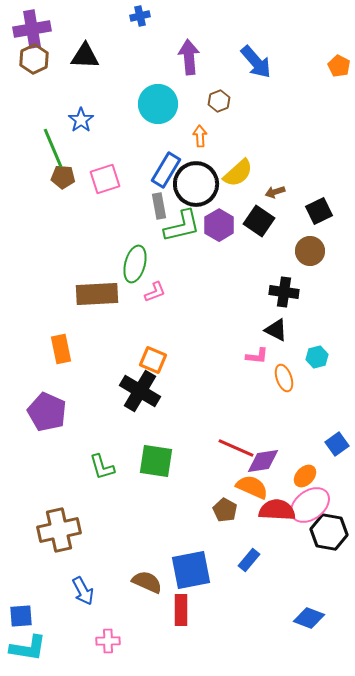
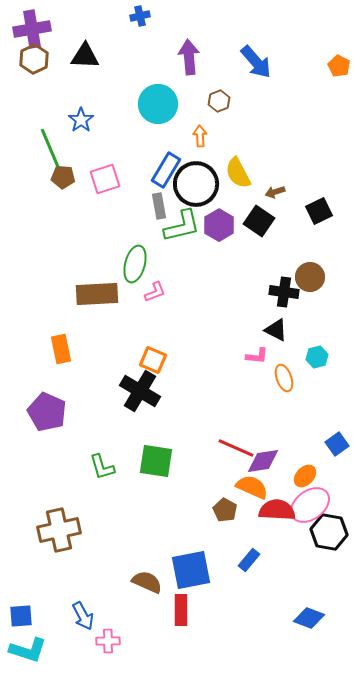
green line at (53, 148): moved 3 px left
yellow semicircle at (238, 173): rotated 104 degrees clockwise
brown circle at (310, 251): moved 26 px down
blue arrow at (83, 591): moved 25 px down
cyan L-shape at (28, 648): moved 2 px down; rotated 9 degrees clockwise
